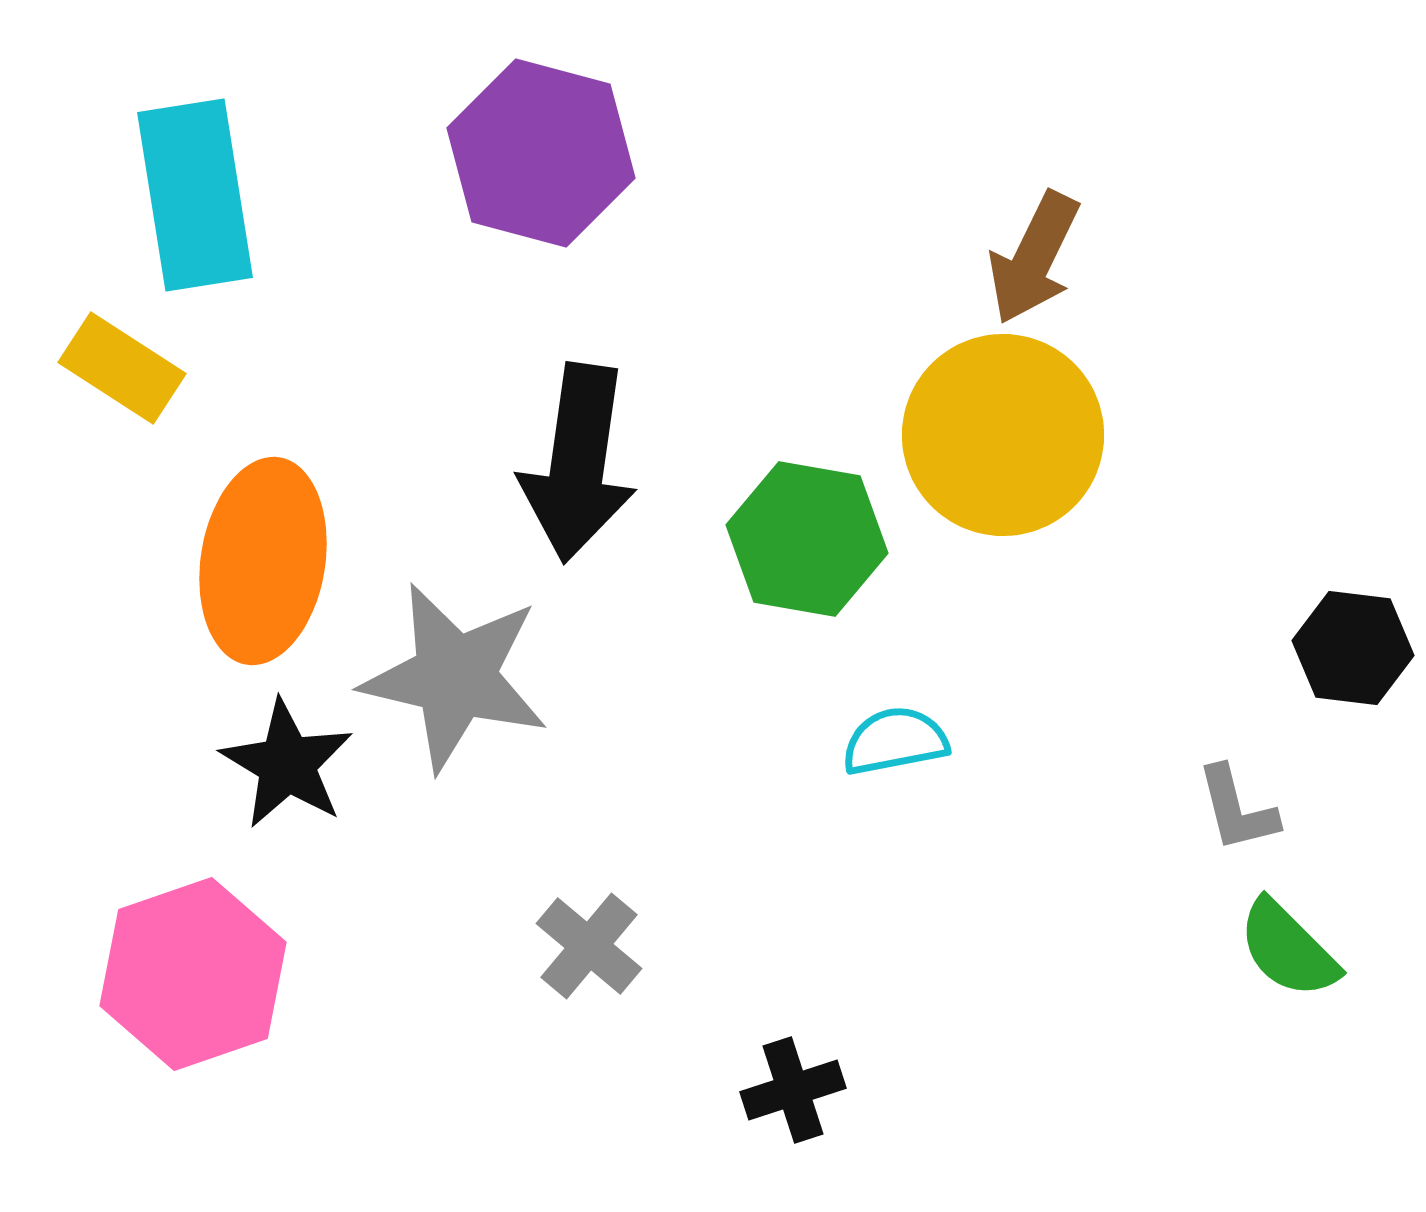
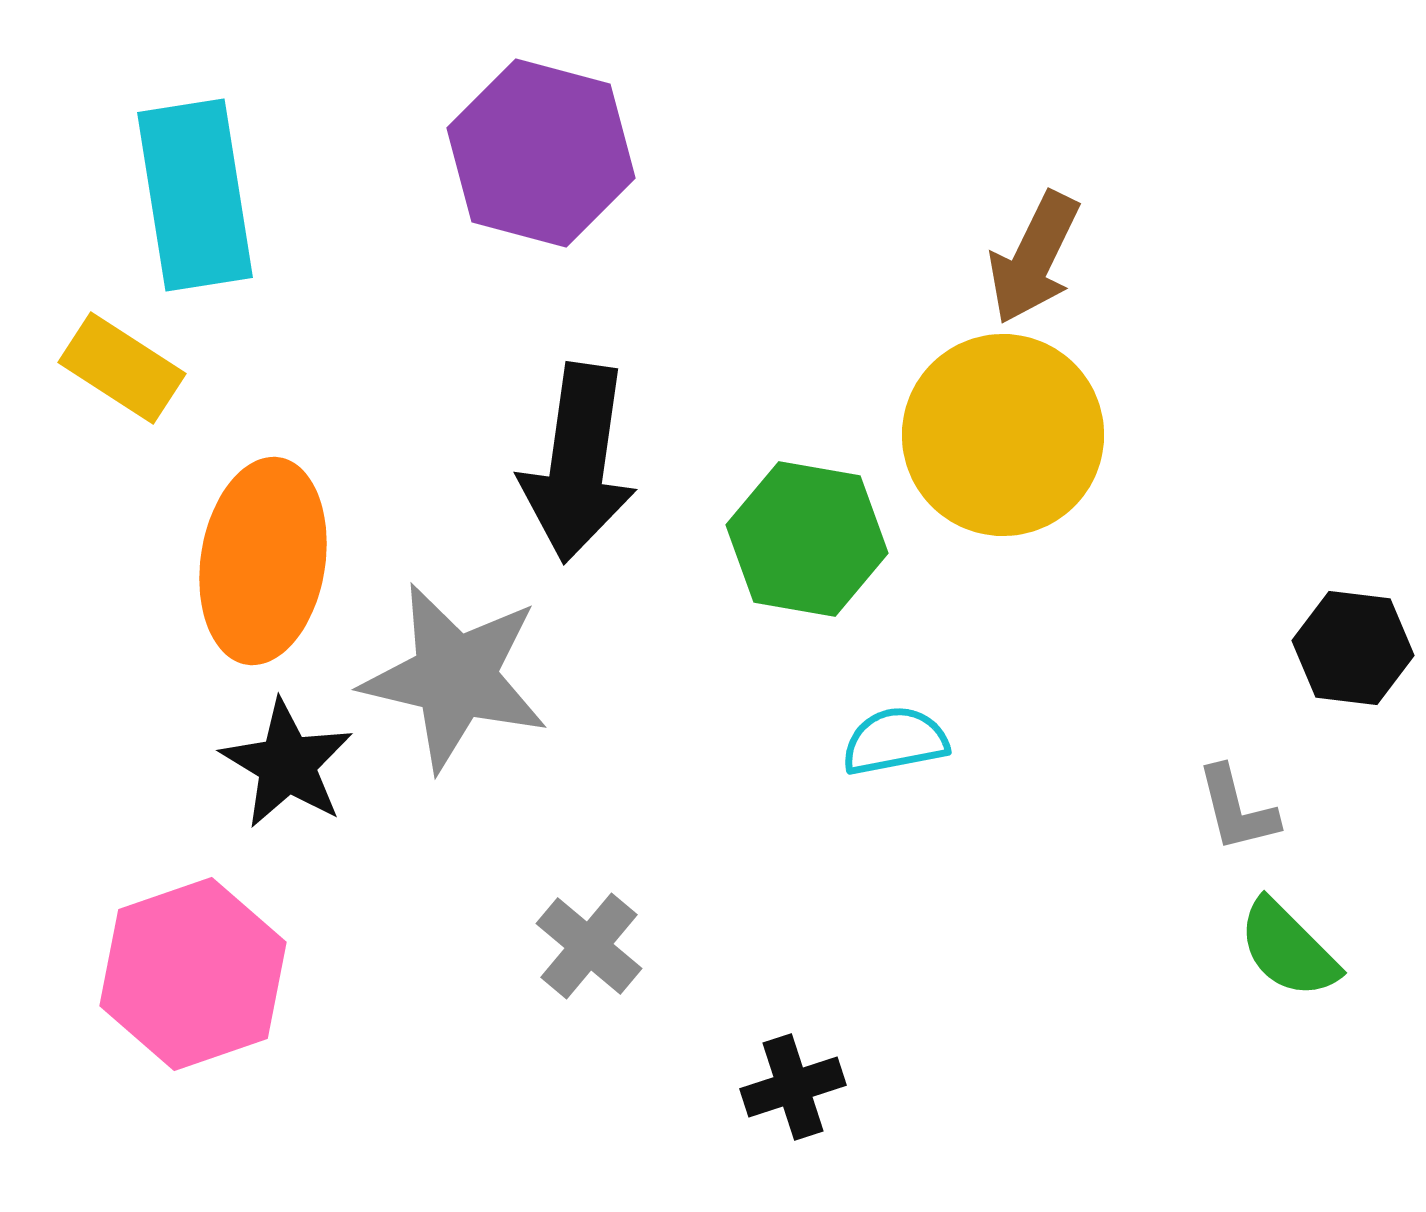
black cross: moved 3 px up
